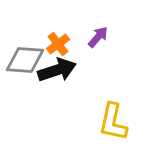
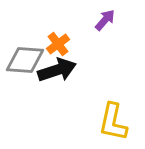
purple arrow: moved 7 px right, 17 px up
